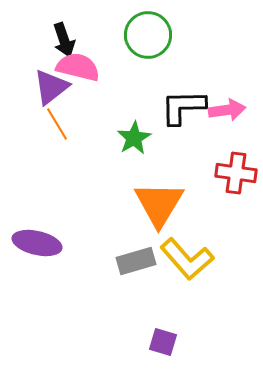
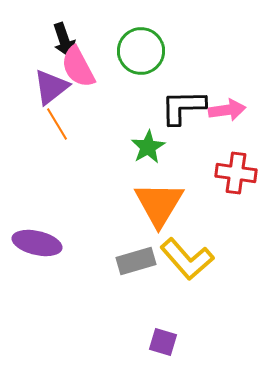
green circle: moved 7 px left, 16 px down
pink semicircle: rotated 132 degrees counterclockwise
green star: moved 14 px right, 9 px down
